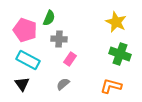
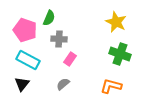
black triangle: rotated 14 degrees clockwise
